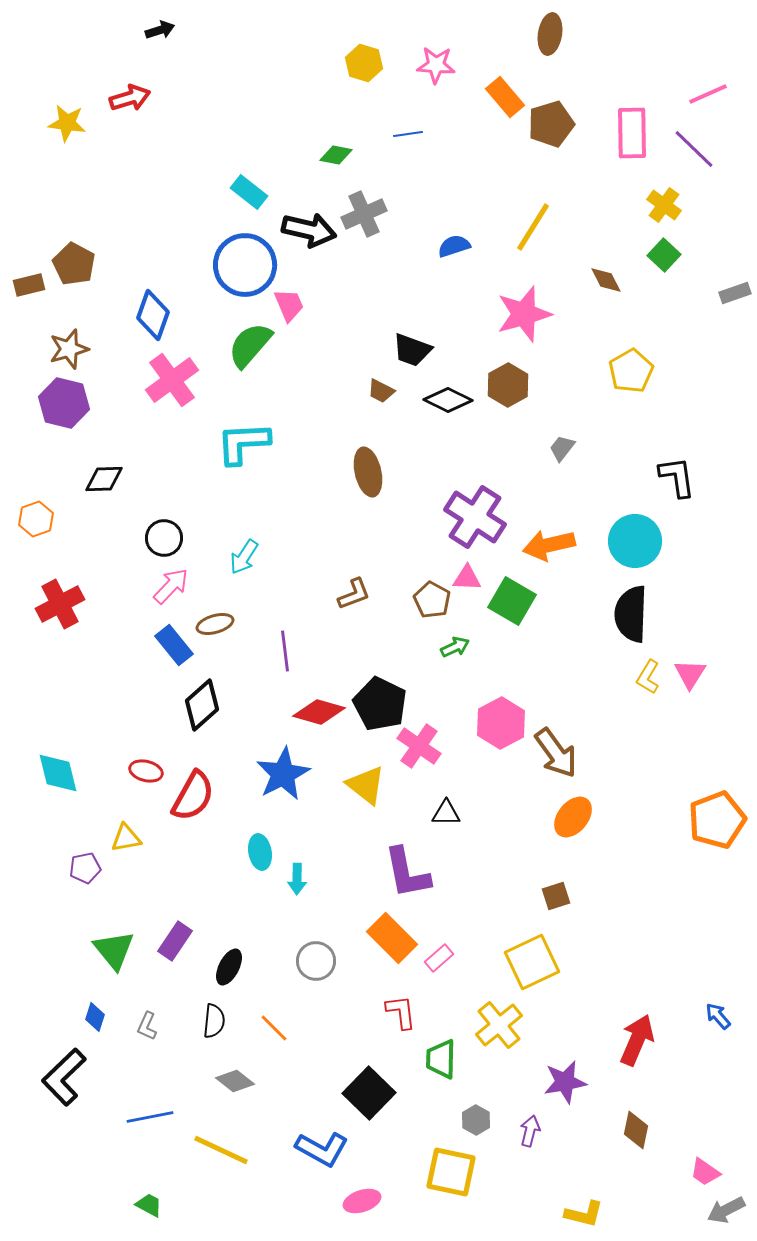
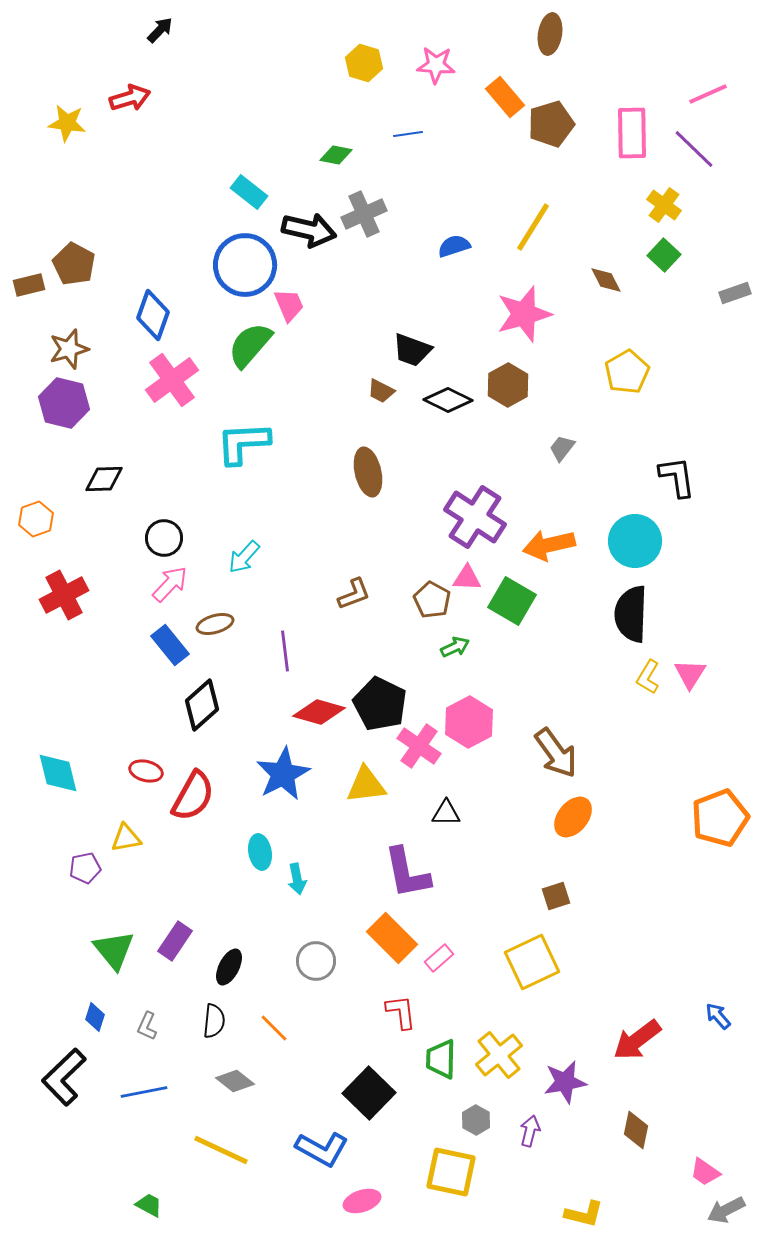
black arrow at (160, 30): rotated 28 degrees counterclockwise
yellow pentagon at (631, 371): moved 4 px left, 1 px down
cyan arrow at (244, 557): rotated 9 degrees clockwise
pink arrow at (171, 586): moved 1 px left, 2 px up
red cross at (60, 604): moved 4 px right, 9 px up
blue rectangle at (174, 645): moved 4 px left
pink hexagon at (501, 723): moved 32 px left, 1 px up
yellow triangle at (366, 785): rotated 45 degrees counterclockwise
orange pentagon at (717, 820): moved 3 px right, 2 px up
cyan arrow at (297, 879): rotated 12 degrees counterclockwise
yellow cross at (499, 1025): moved 30 px down
red arrow at (637, 1040): rotated 150 degrees counterclockwise
blue line at (150, 1117): moved 6 px left, 25 px up
